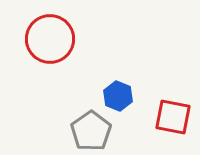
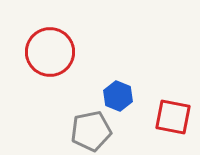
red circle: moved 13 px down
gray pentagon: rotated 24 degrees clockwise
